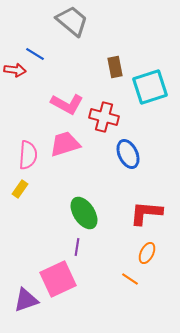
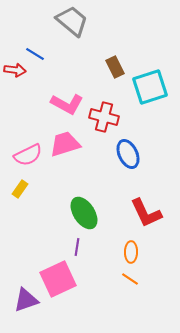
brown rectangle: rotated 15 degrees counterclockwise
pink semicircle: rotated 60 degrees clockwise
red L-shape: rotated 120 degrees counterclockwise
orange ellipse: moved 16 px left, 1 px up; rotated 25 degrees counterclockwise
